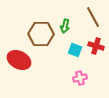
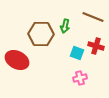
brown line: rotated 40 degrees counterclockwise
cyan square: moved 2 px right, 3 px down
red ellipse: moved 2 px left
